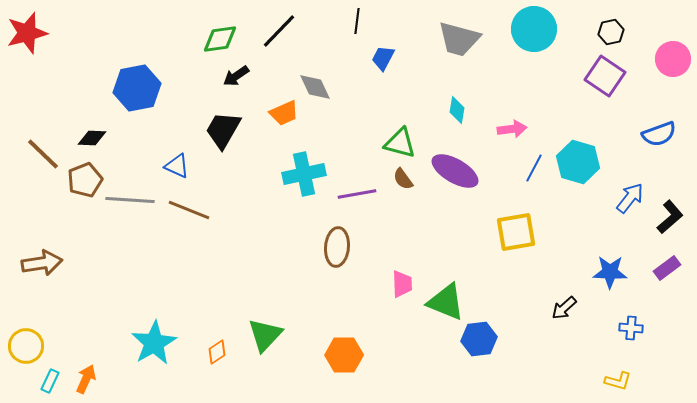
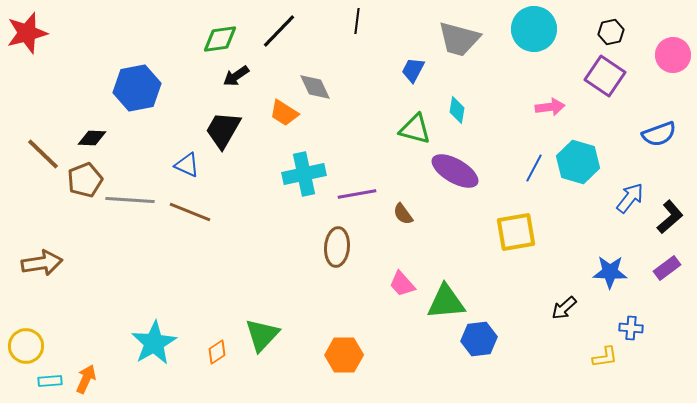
blue trapezoid at (383, 58): moved 30 px right, 12 px down
pink circle at (673, 59): moved 4 px up
orange trapezoid at (284, 113): rotated 56 degrees clockwise
pink arrow at (512, 129): moved 38 px right, 22 px up
green triangle at (400, 143): moved 15 px right, 14 px up
blue triangle at (177, 166): moved 10 px right, 1 px up
brown semicircle at (403, 179): moved 35 px down
brown line at (189, 210): moved 1 px right, 2 px down
pink trapezoid at (402, 284): rotated 140 degrees clockwise
green triangle at (446, 302): rotated 27 degrees counterclockwise
green triangle at (265, 335): moved 3 px left
cyan rectangle at (50, 381): rotated 60 degrees clockwise
yellow L-shape at (618, 381): moved 13 px left, 24 px up; rotated 24 degrees counterclockwise
